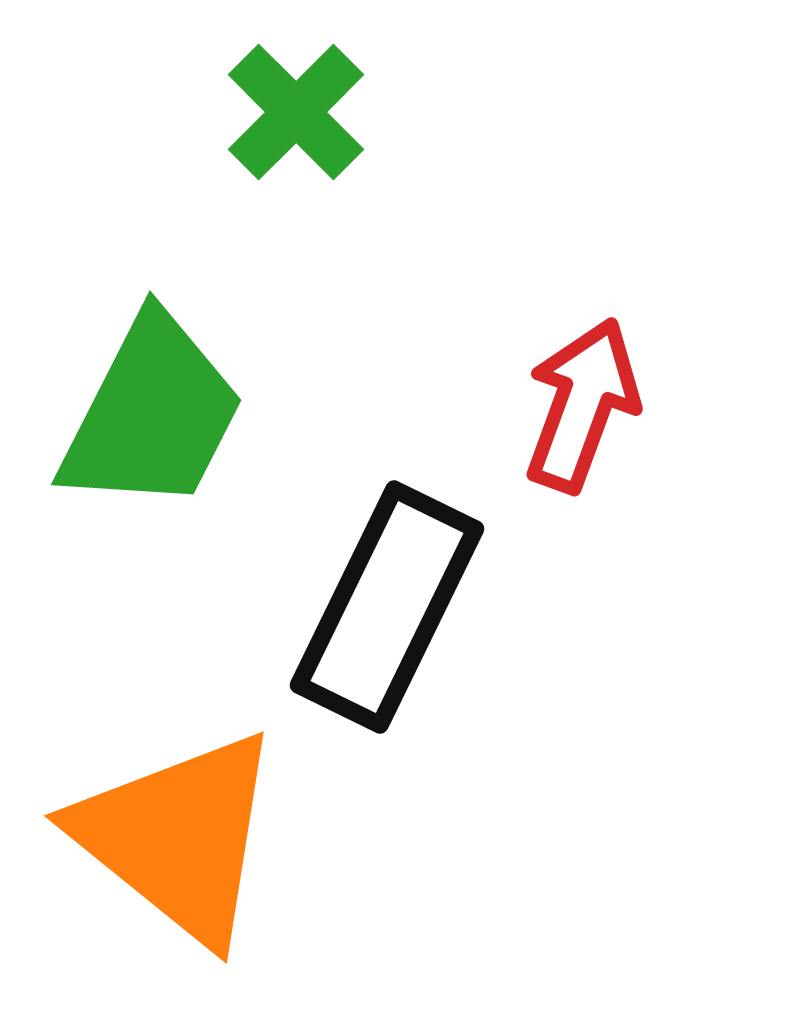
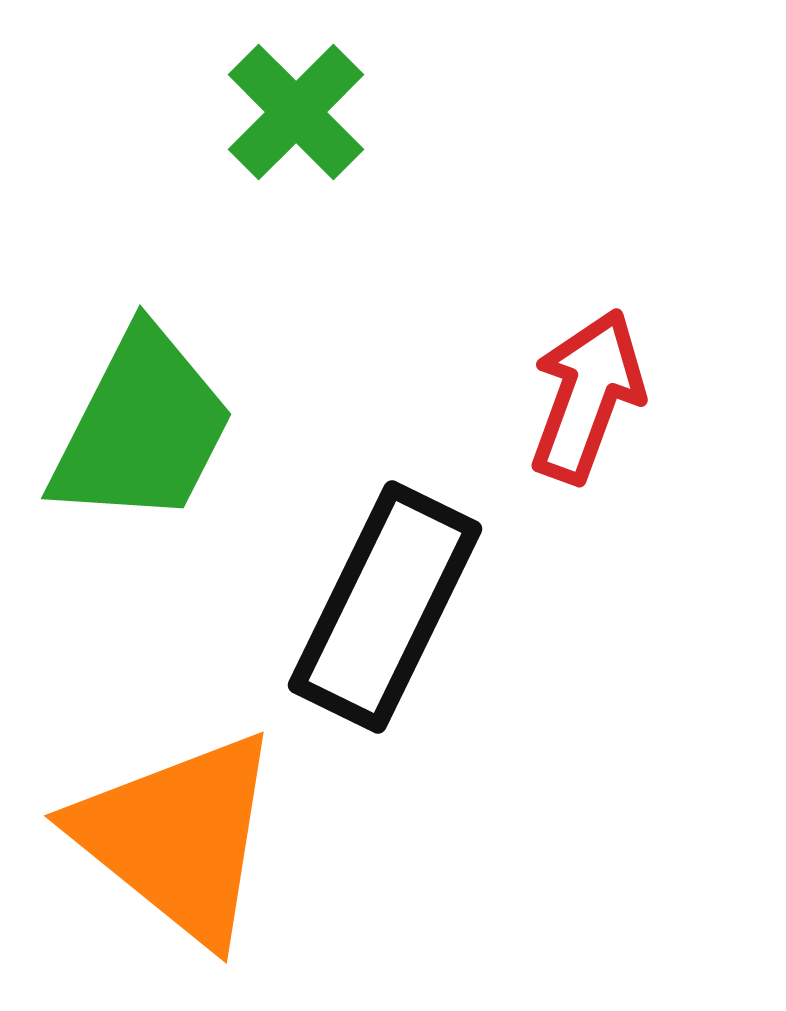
red arrow: moved 5 px right, 9 px up
green trapezoid: moved 10 px left, 14 px down
black rectangle: moved 2 px left
